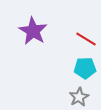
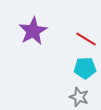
purple star: rotated 12 degrees clockwise
gray star: rotated 24 degrees counterclockwise
